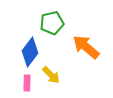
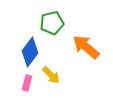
pink rectangle: rotated 14 degrees clockwise
